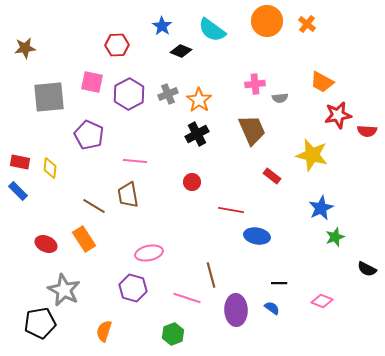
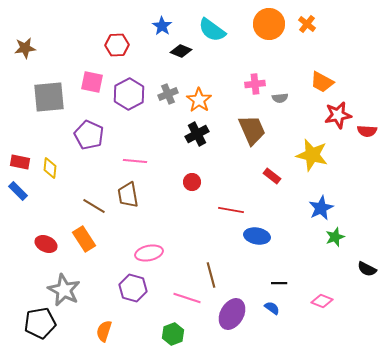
orange circle at (267, 21): moved 2 px right, 3 px down
purple ellipse at (236, 310): moved 4 px left, 4 px down; rotated 32 degrees clockwise
